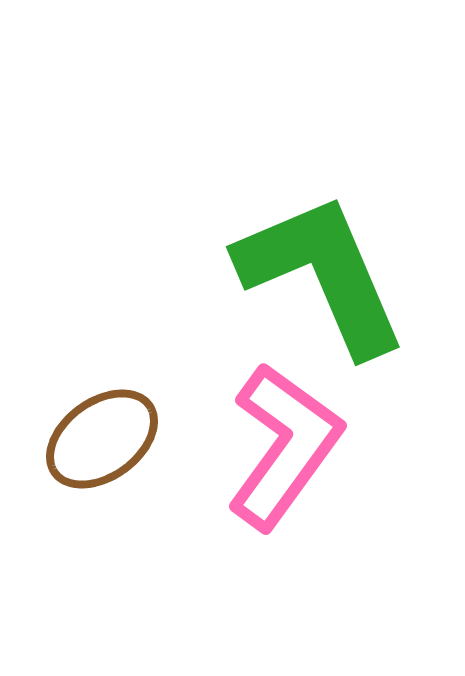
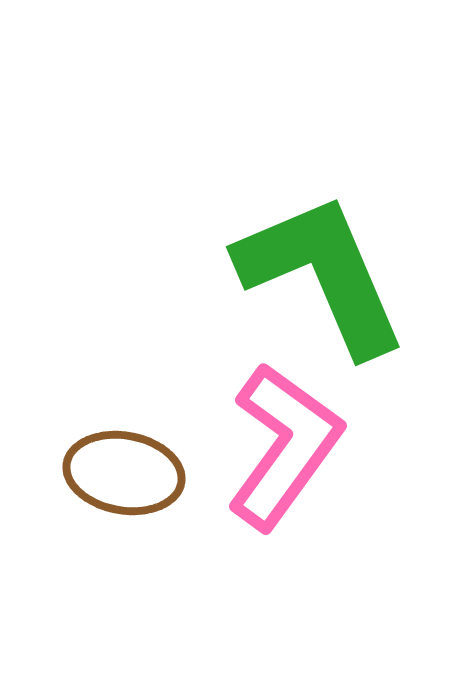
brown ellipse: moved 22 px right, 34 px down; rotated 46 degrees clockwise
